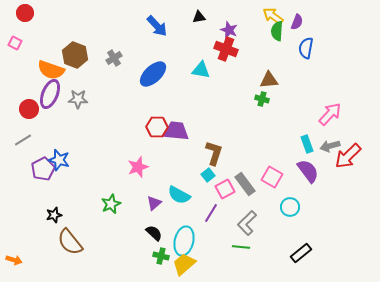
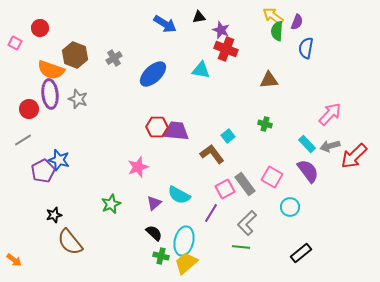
red circle at (25, 13): moved 15 px right, 15 px down
blue arrow at (157, 26): moved 8 px right, 2 px up; rotated 15 degrees counterclockwise
purple star at (229, 30): moved 8 px left
purple ellipse at (50, 94): rotated 28 degrees counterclockwise
gray star at (78, 99): rotated 18 degrees clockwise
green cross at (262, 99): moved 3 px right, 25 px down
cyan rectangle at (307, 144): rotated 24 degrees counterclockwise
brown L-shape at (214, 153): moved 2 px left, 1 px down; rotated 55 degrees counterclockwise
red arrow at (348, 156): moved 6 px right
purple pentagon at (43, 169): moved 2 px down
cyan square at (208, 175): moved 20 px right, 39 px up
orange arrow at (14, 260): rotated 21 degrees clockwise
yellow trapezoid at (184, 264): moved 2 px right, 1 px up
